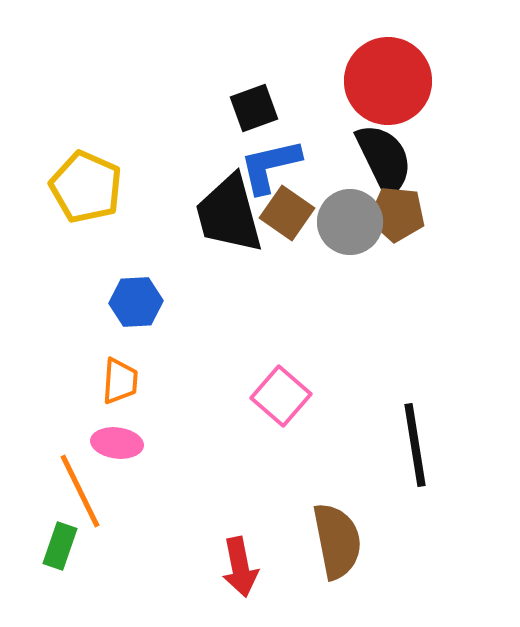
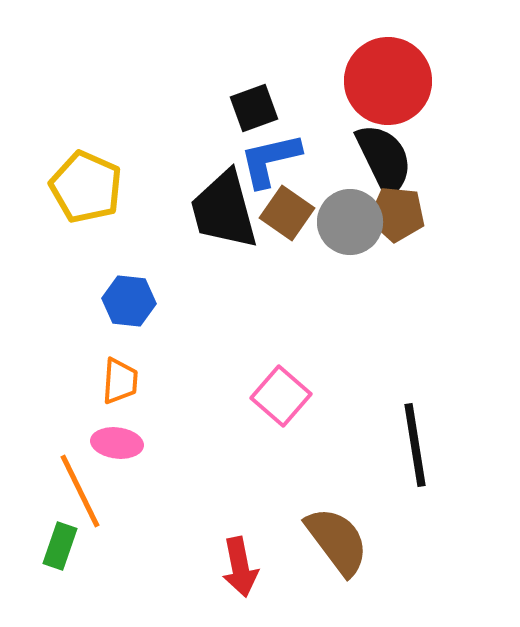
blue L-shape: moved 6 px up
black trapezoid: moved 5 px left, 4 px up
blue hexagon: moved 7 px left, 1 px up; rotated 9 degrees clockwise
brown semicircle: rotated 26 degrees counterclockwise
